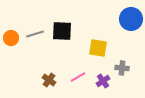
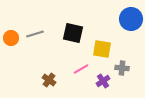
black square: moved 11 px right, 2 px down; rotated 10 degrees clockwise
yellow square: moved 4 px right, 1 px down
pink line: moved 3 px right, 8 px up
